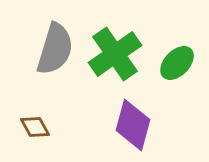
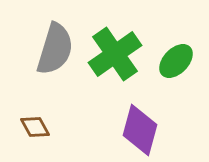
green ellipse: moved 1 px left, 2 px up
purple diamond: moved 7 px right, 5 px down
